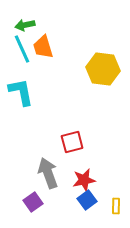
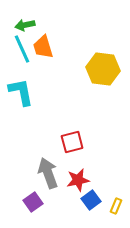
red star: moved 6 px left
blue square: moved 4 px right
yellow rectangle: rotated 21 degrees clockwise
